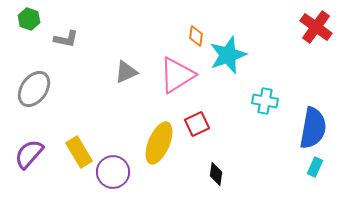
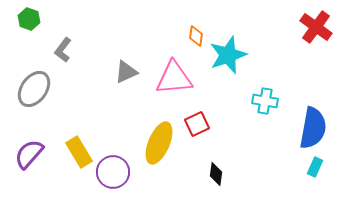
gray L-shape: moved 3 px left, 11 px down; rotated 115 degrees clockwise
pink triangle: moved 3 px left, 3 px down; rotated 27 degrees clockwise
